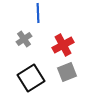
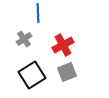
black square: moved 1 px right, 3 px up
